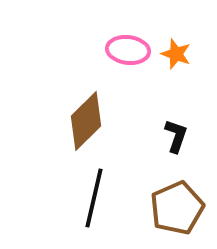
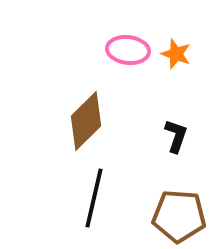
brown pentagon: moved 2 px right, 8 px down; rotated 28 degrees clockwise
